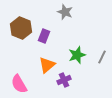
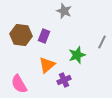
gray star: moved 1 px left, 1 px up
brown hexagon: moved 7 px down; rotated 15 degrees counterclockwise
gray line: moved 15 px up
